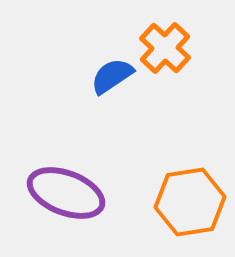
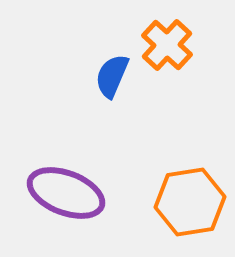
orange cross: moved 2 px right, 3 px up
blue semicircle: rotated 33 degrees counterclockwise
